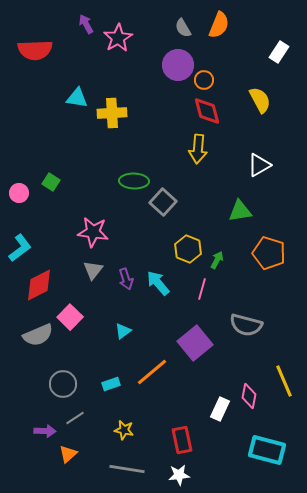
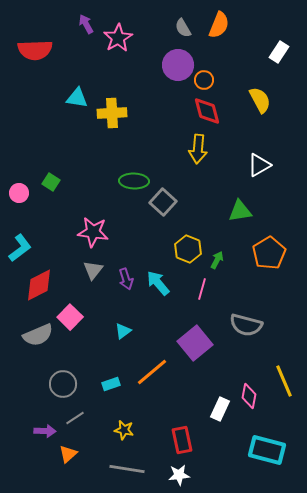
orange pentagon at (269, 253): rotated 24 degrees clockwise
